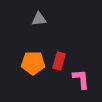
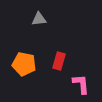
orange pentagon: moved 9 px left, 1 px down; rotated 10 degrees clockwise
pink L-shape: moved 5 px down
